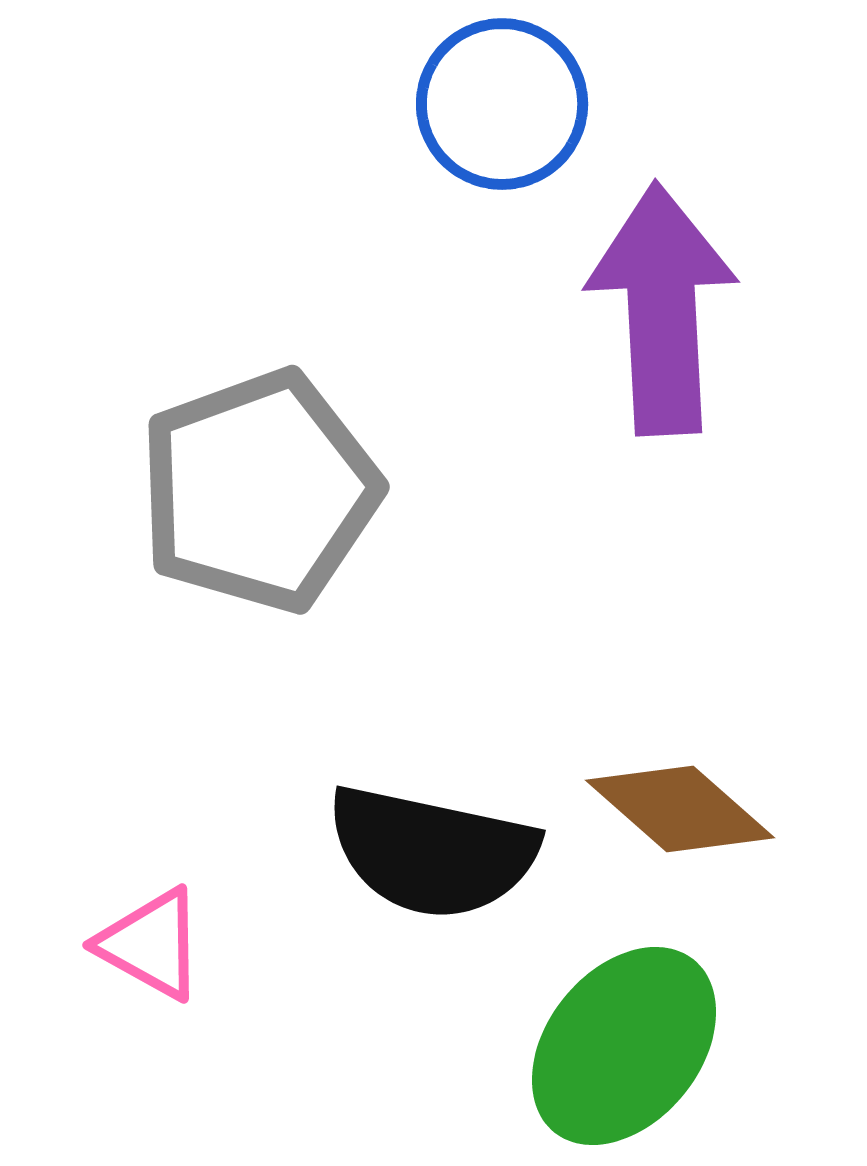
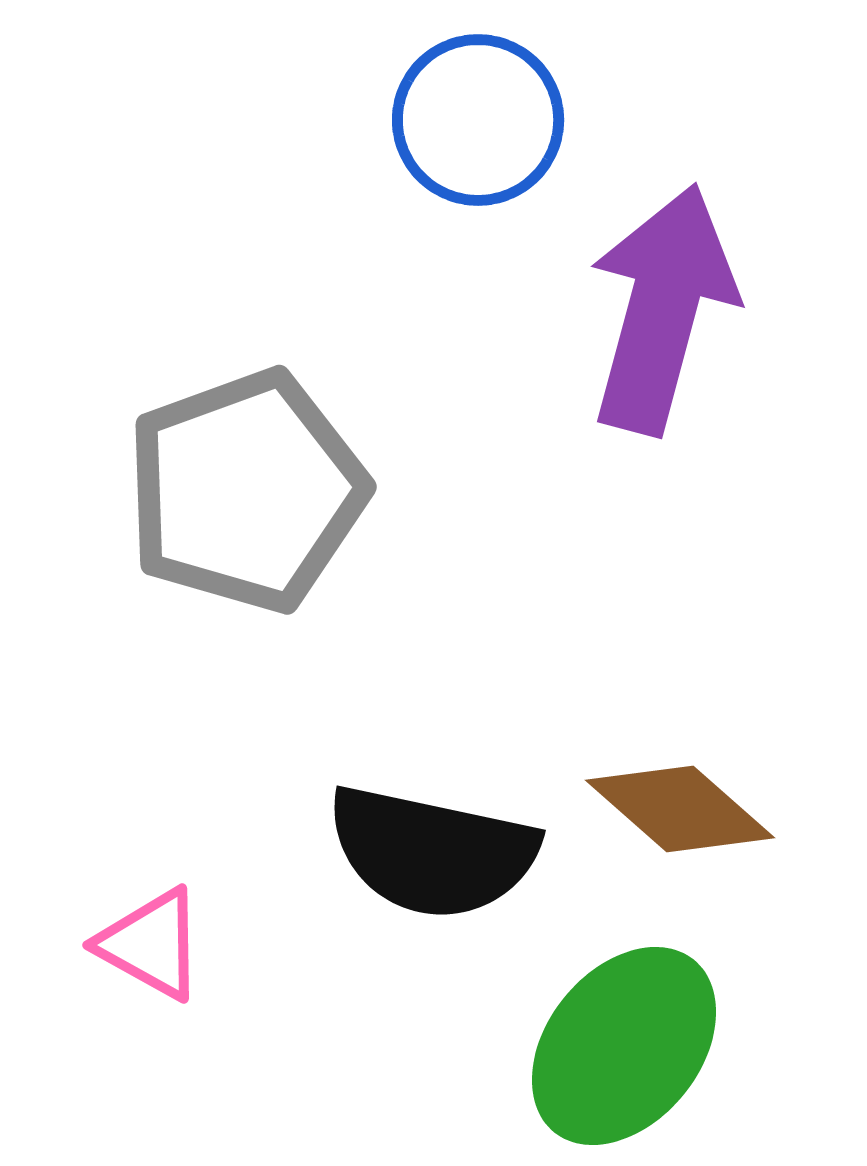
blue circle: moved 24 px left, 16 px down
purple arrow: rotated 18 degrees clockwise
gray pentagon: moved 13 px left
